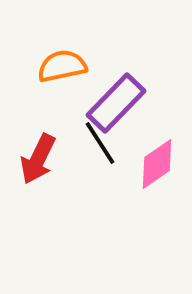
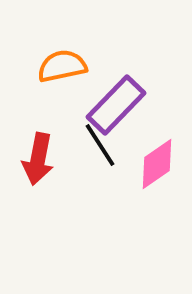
purple rectangle: moved 2 px down
black line: moved 2 px down
red arrow: rotated 15 degrees counterclockwise
